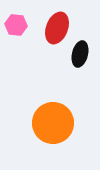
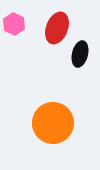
pink hexagon: moved 2 px left, 1 px up; rotated 20 degrees clockwise
